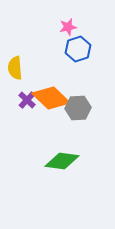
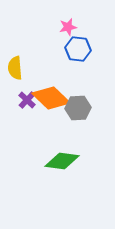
blue hexagon: rotated 25 degrees clockwise
